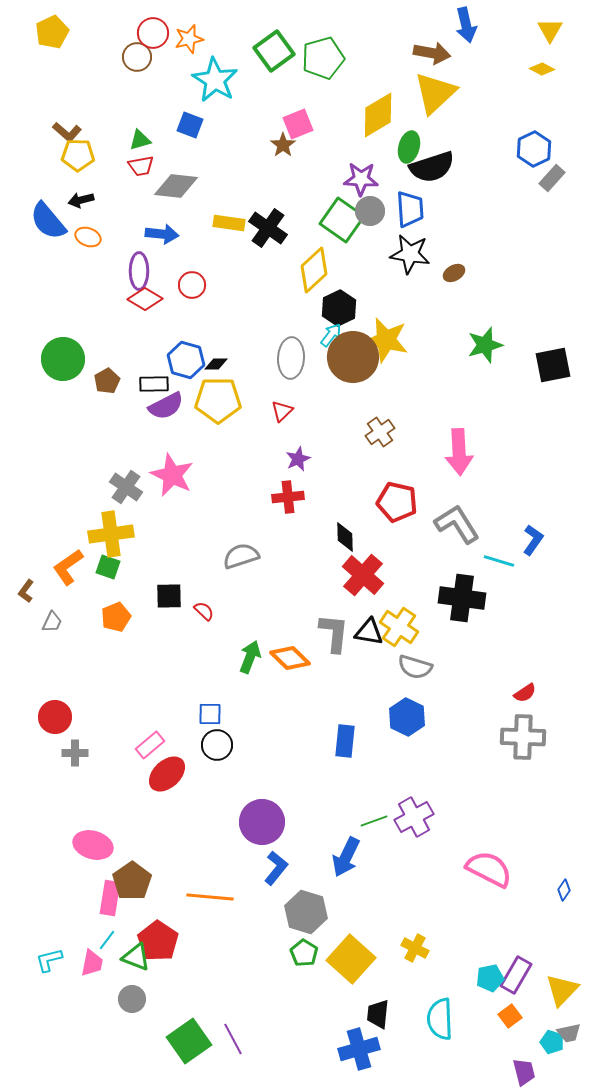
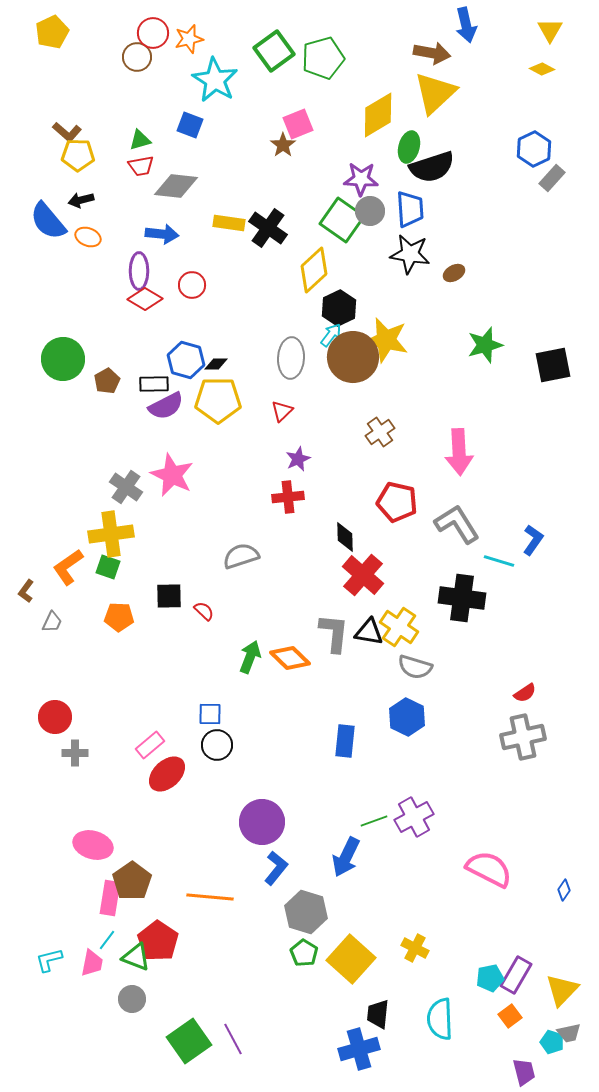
orange pentagon at (116, 617): moved 3 px right; rotated 24 degrees clockwise
gray cross at (523, 737): rotated 15 degrees counterclockwise
